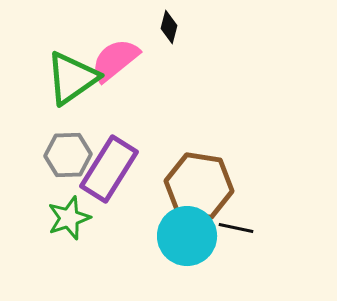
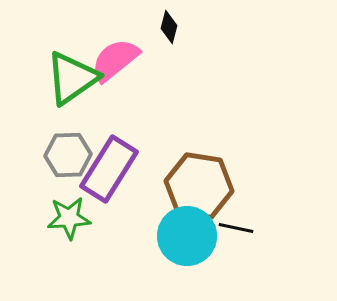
green star: rotated 15 degrees clockwise
